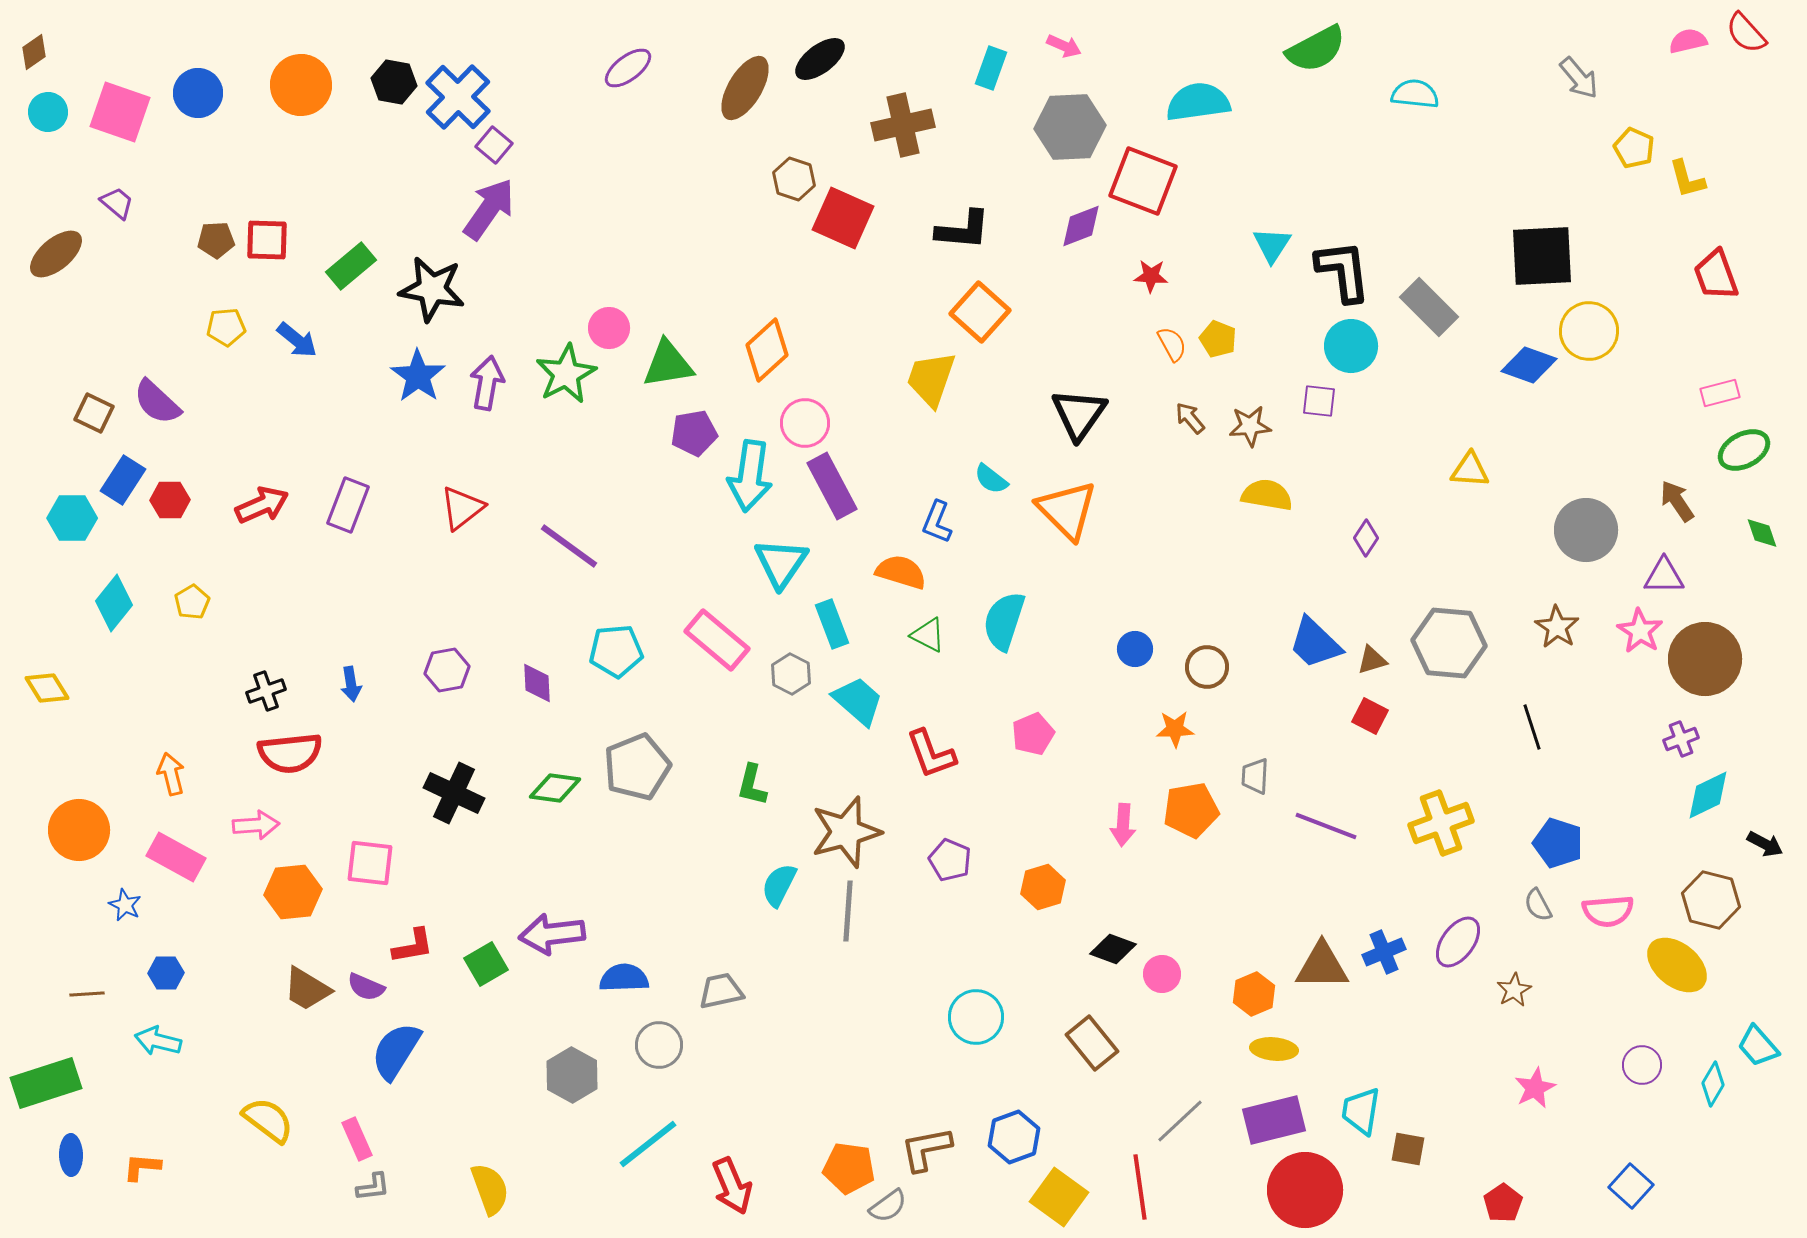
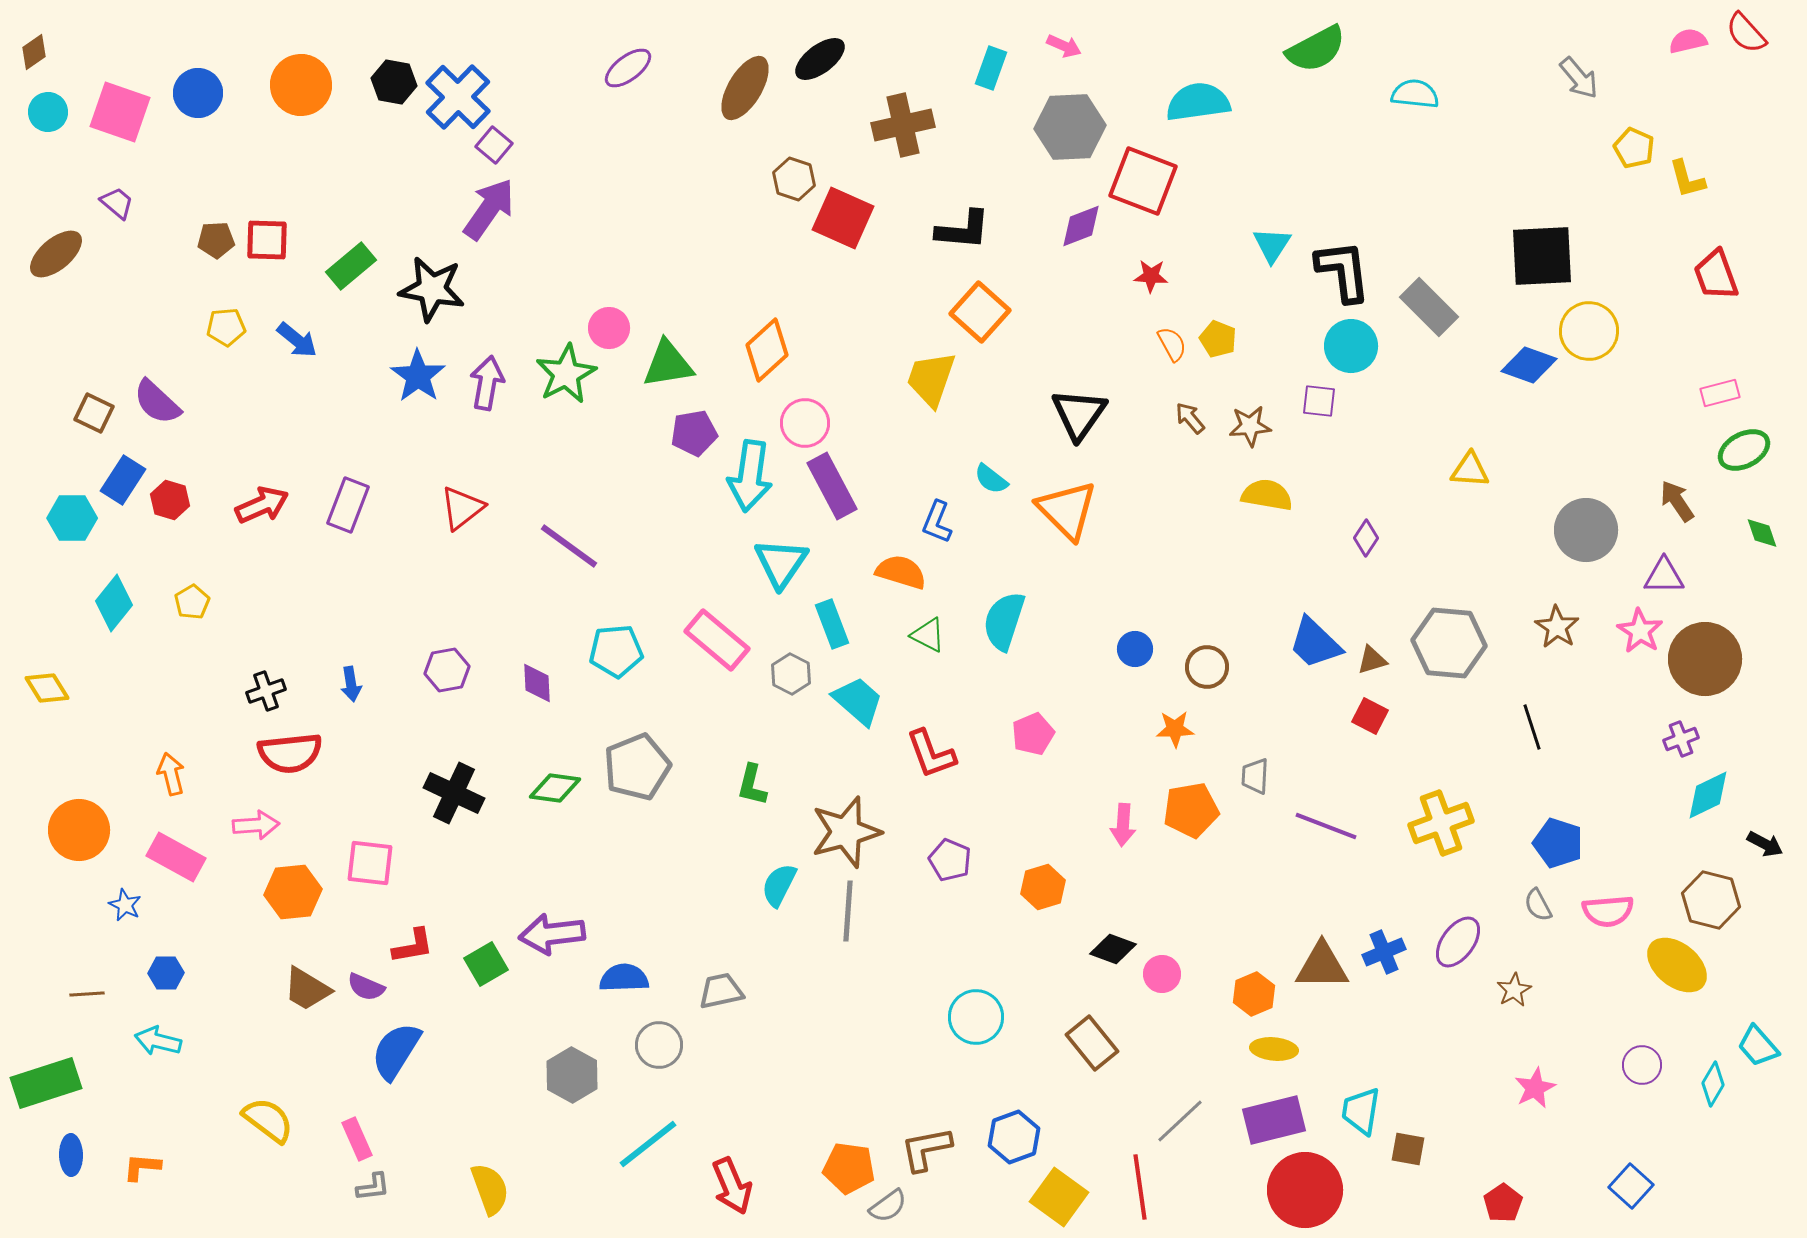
red hexagon at (170, 500): rotated 18 degrees clockwise
